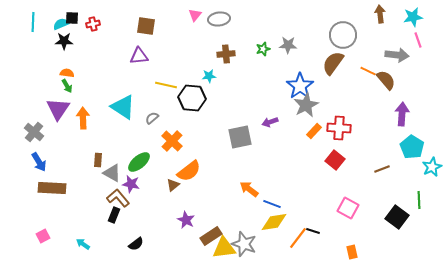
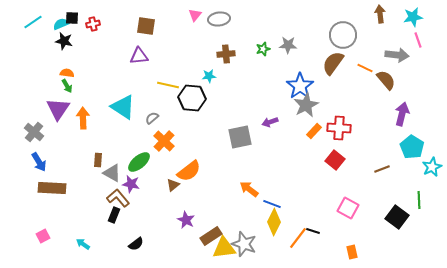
cyan line at (33, 22): rotated 54 degrees clockwise
black star at (64, 41): rotated 12 degrees clockwise
orange line at (368, 71): moved 3 px left, 3 px up
yellow line at (166, 85): moved 2 px right
purple arrow at (402, 114): rotated 10 degrees clockwise
orange cross at (172, 141): moved 8 px left
yellow diamond at (274, 222): rotated 56 degrees counterclockwise
